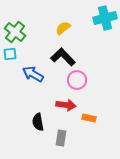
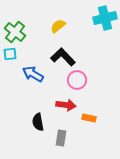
yellow semicircle: moved 5 px left, 2 px up
